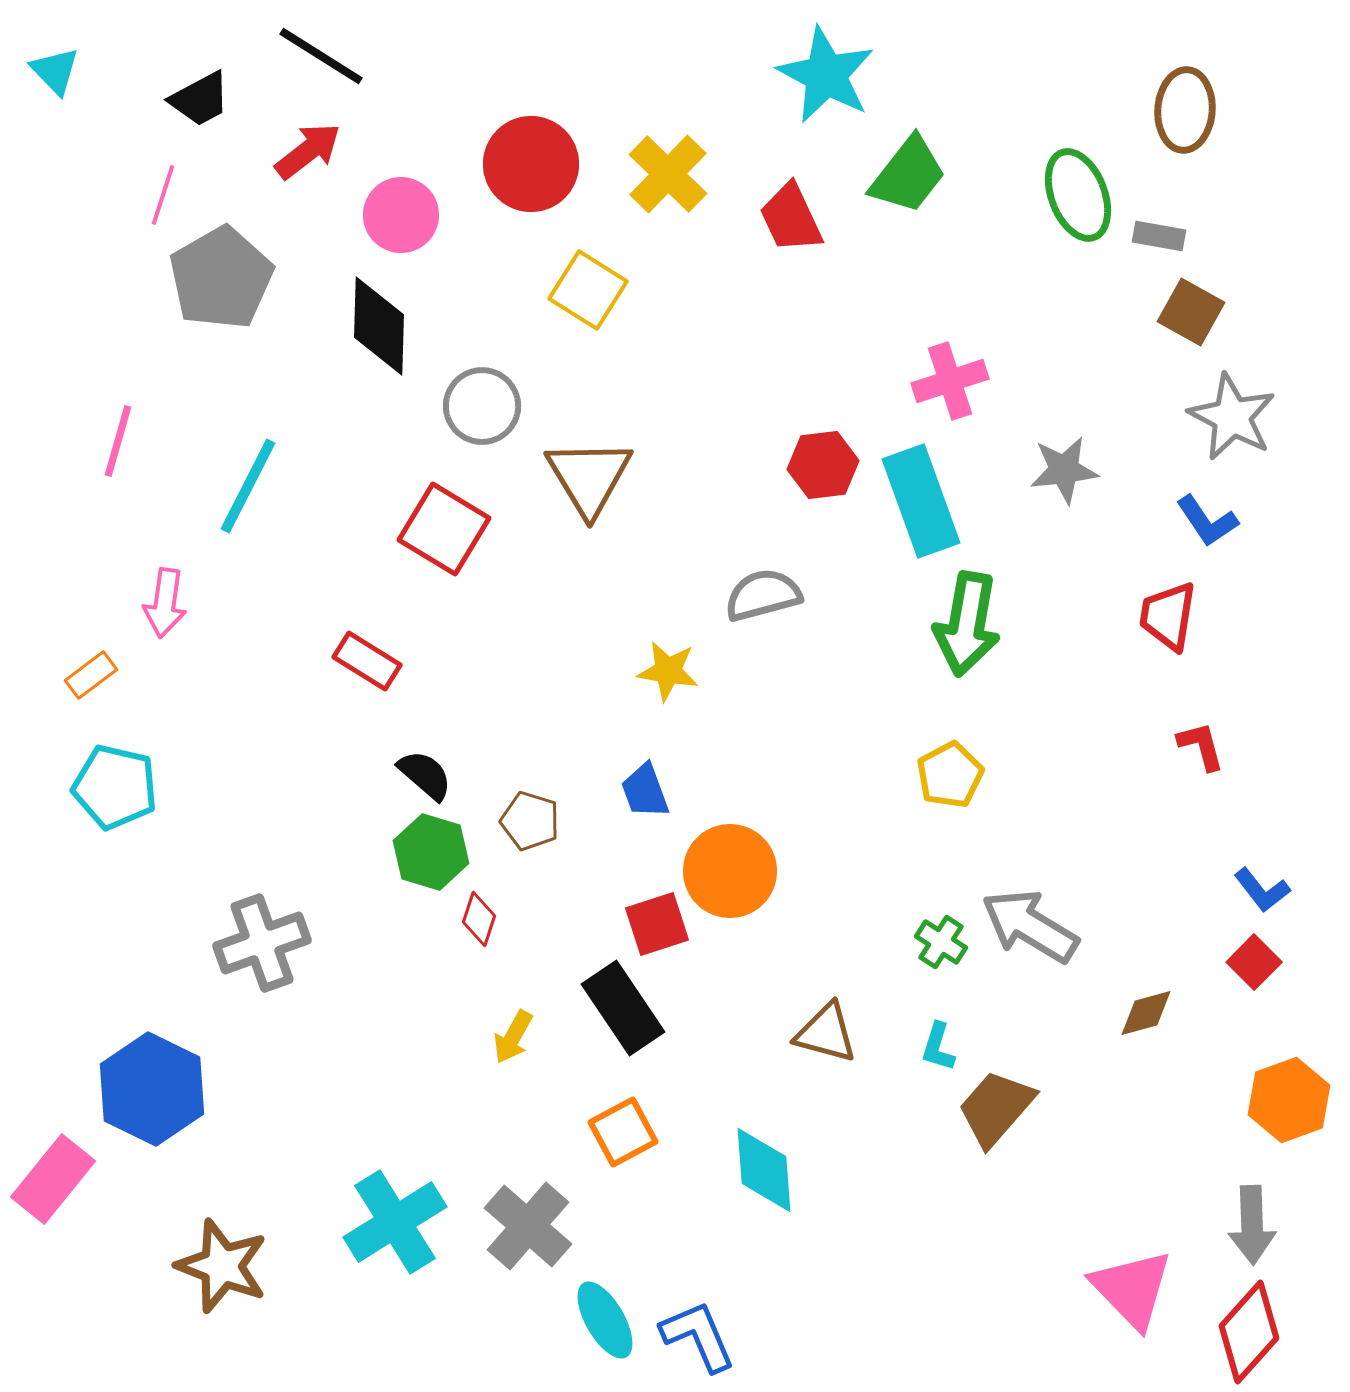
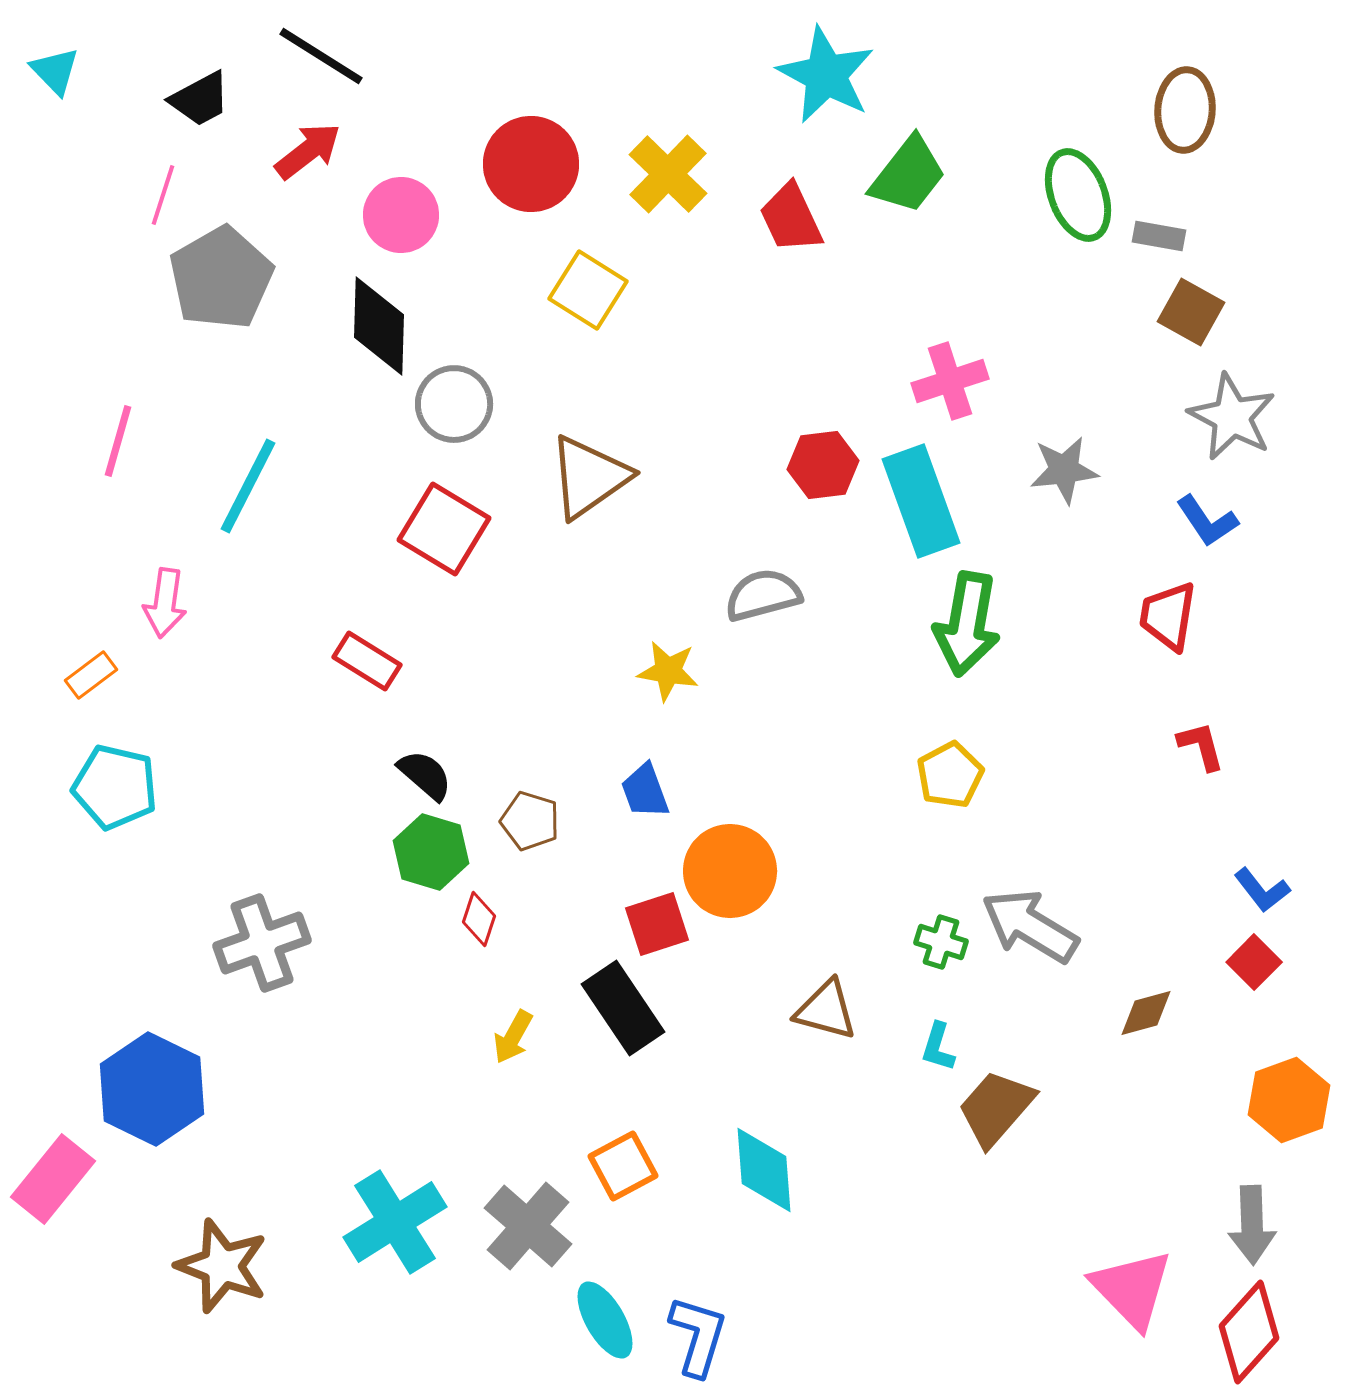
gray circle at (482, 406): moved 28 px left, 2 px up
brown triangle at (589, 477): rotated 26 degrees clockwise
green cross at (941, 942): rotated 15 degrees counterclockwise
brown triangle at (826, 1033): moved 23 px up
orange square at (623, 1132): moved 34 px down
blue L-shape at (698, 1336): rotated 40 degrees clockwise
